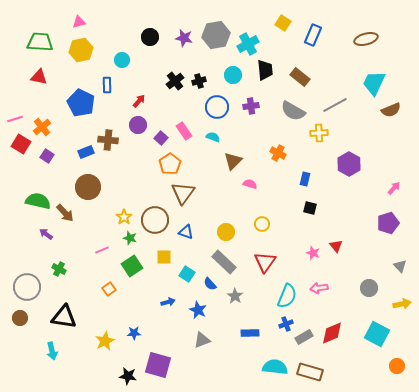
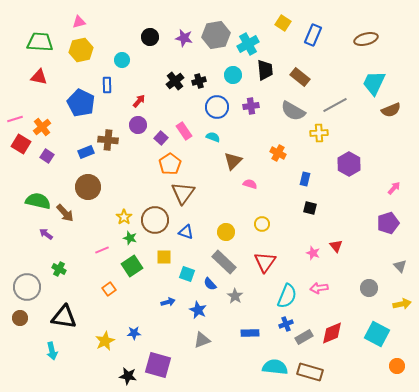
cyan square at (187, 274): rotated 14 degrees counterclockwise
